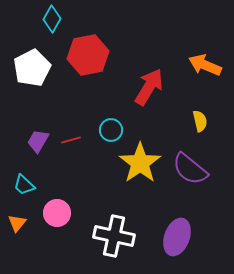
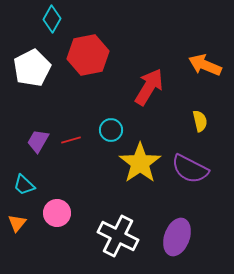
purple semicircle: rotated 12 degrees counterclockwise
white cross: moved 4 px right; rotated 15 degrees clockwise
